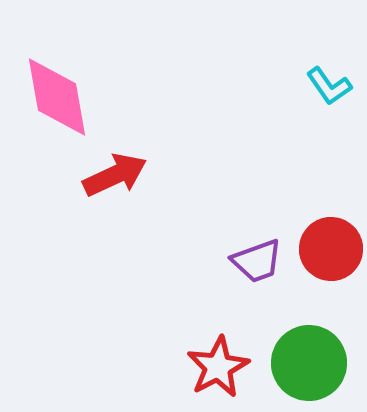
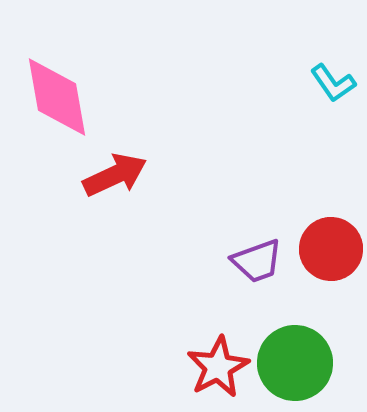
cyan L-shape: moved 4 px right, 3 px up
green circle: moved 14 px left
